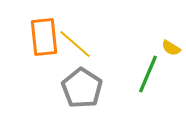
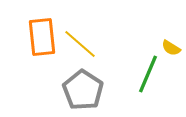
orange rectangle: moved 2 px left
yellow line: moved 5 px right
gray pentagon: moved 1 px right, 2 px down
